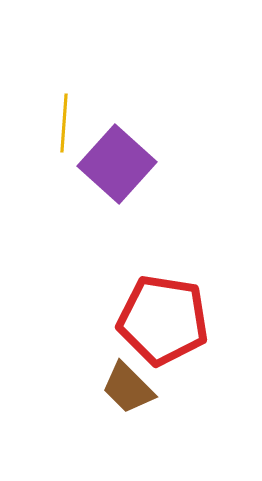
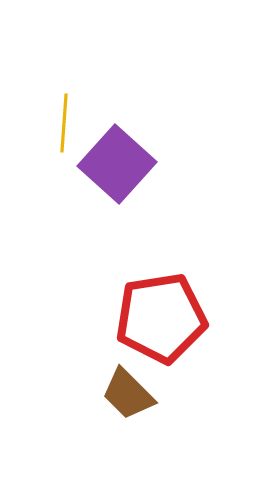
red pentagon: moved 2 px left, 2 px up; rotated 18 degrees counterclockwise
brown trapezoid: moved 6 px down
